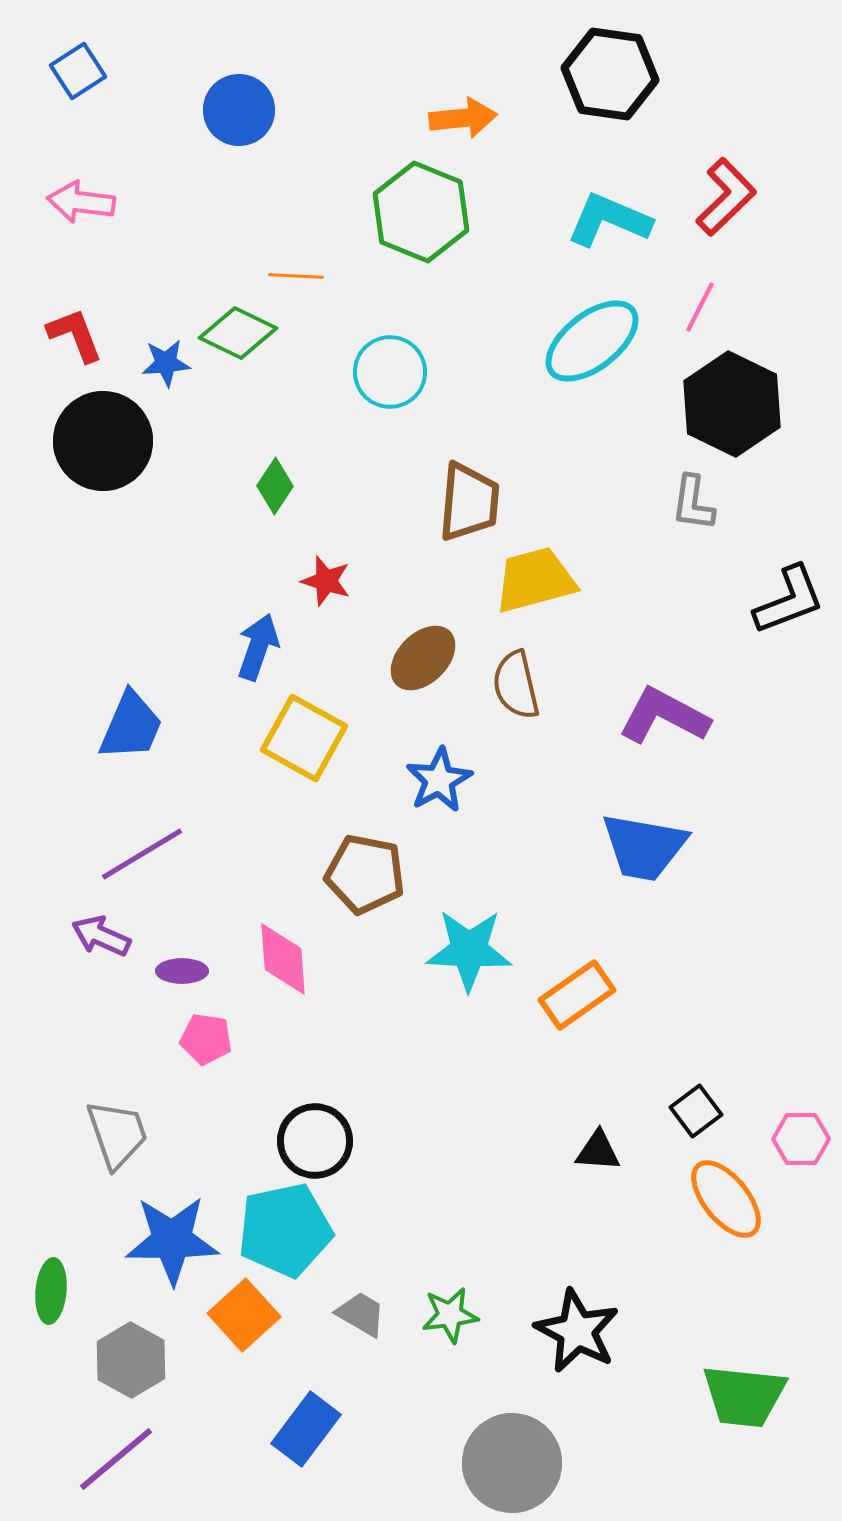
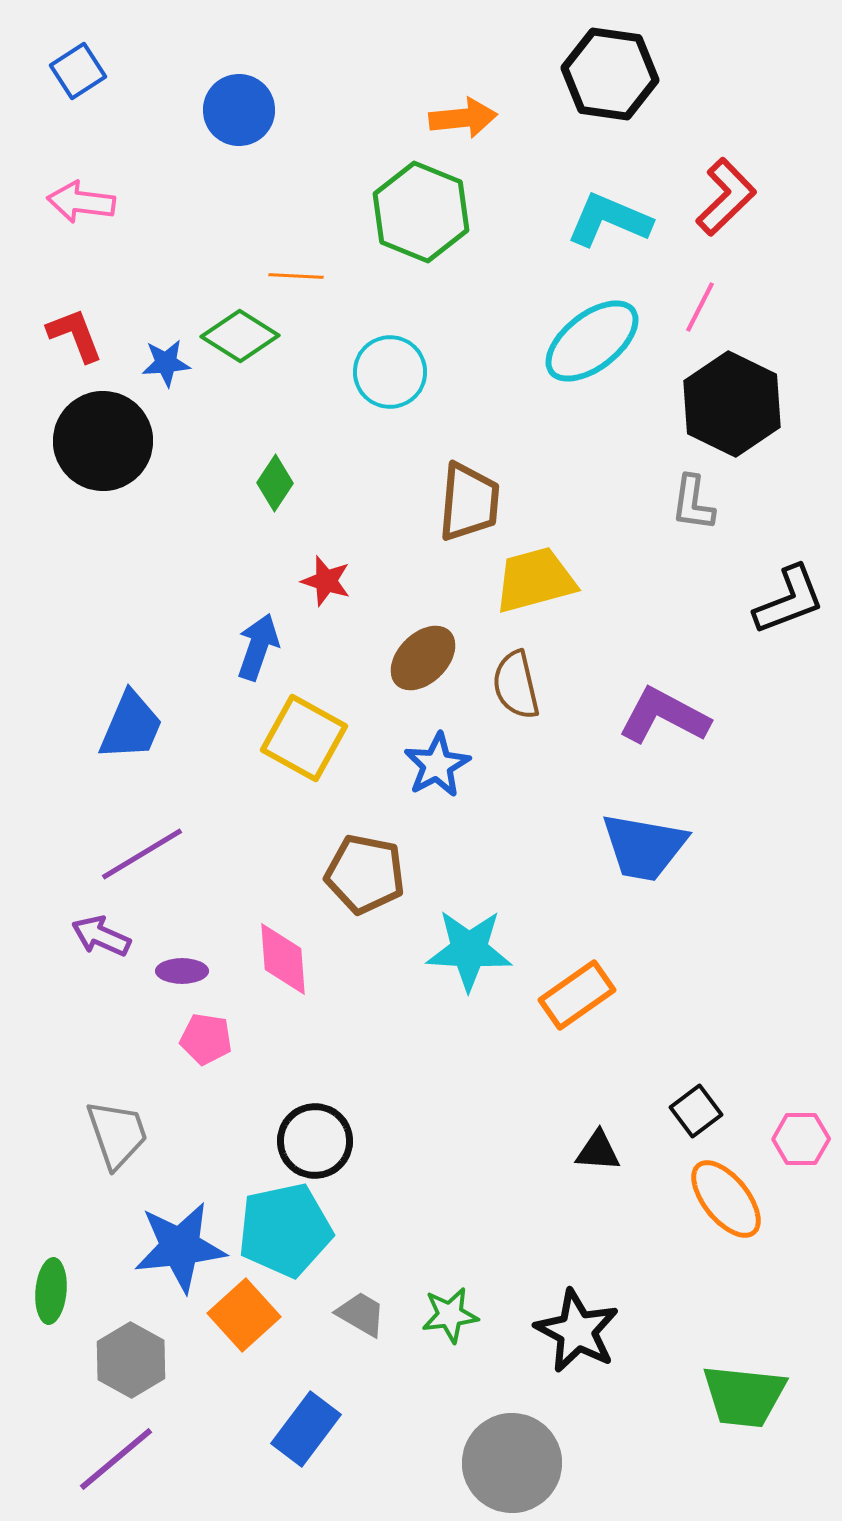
green diamond at (238, 333): moved 2 px right, 3 px down; rotated 6 degrees clockwise
green diamond at (275, 486): moved 3 px up
blue star at (439, 780): moved 2 px left, 15 px up
blue star at (172, 1240): moved 8 px right, 7 px down; rotated 6 degrees counterclockwise
